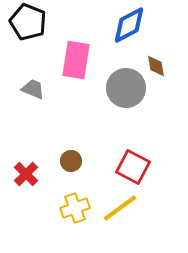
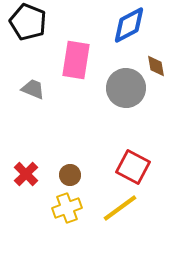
brown circle: moved 1 px left, 14 px down
yellow cross: moved 8 px left
